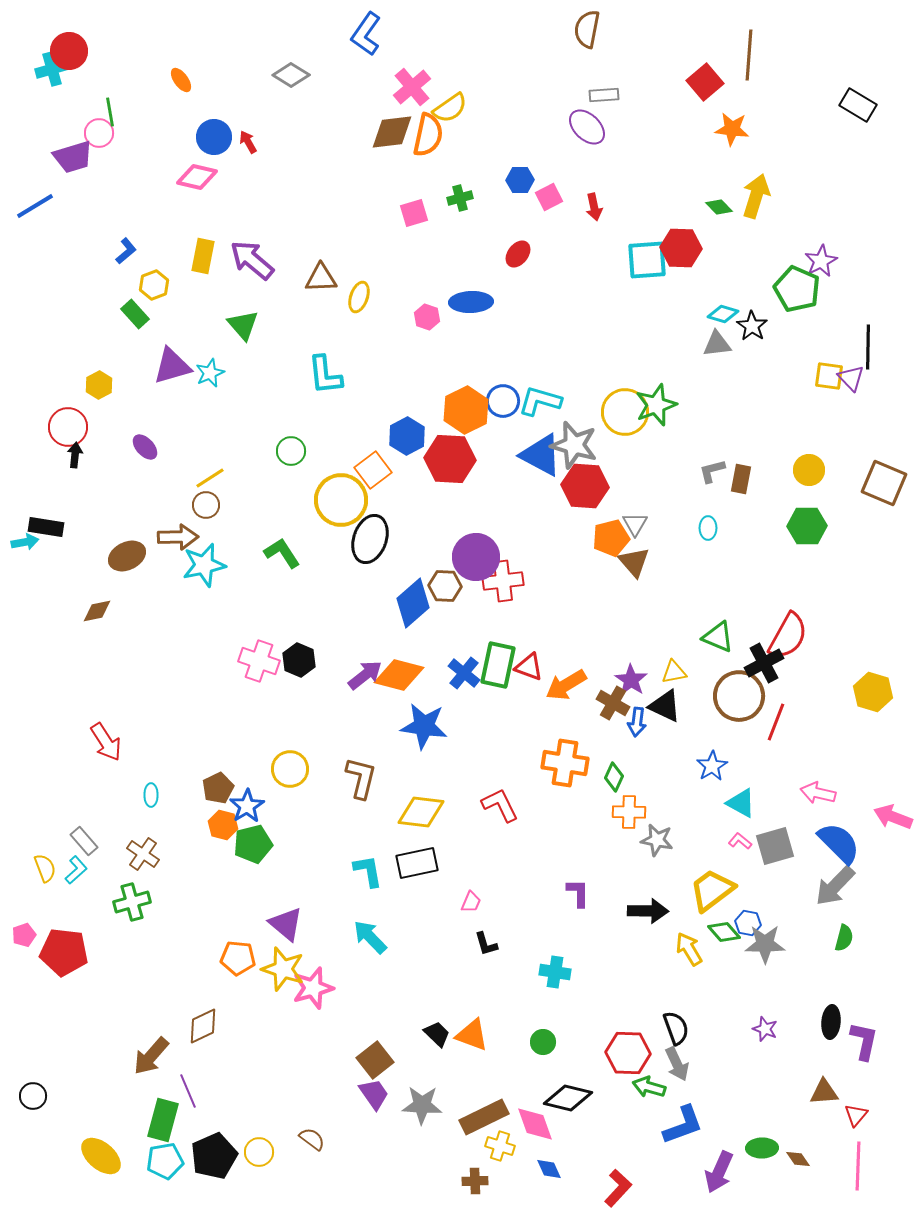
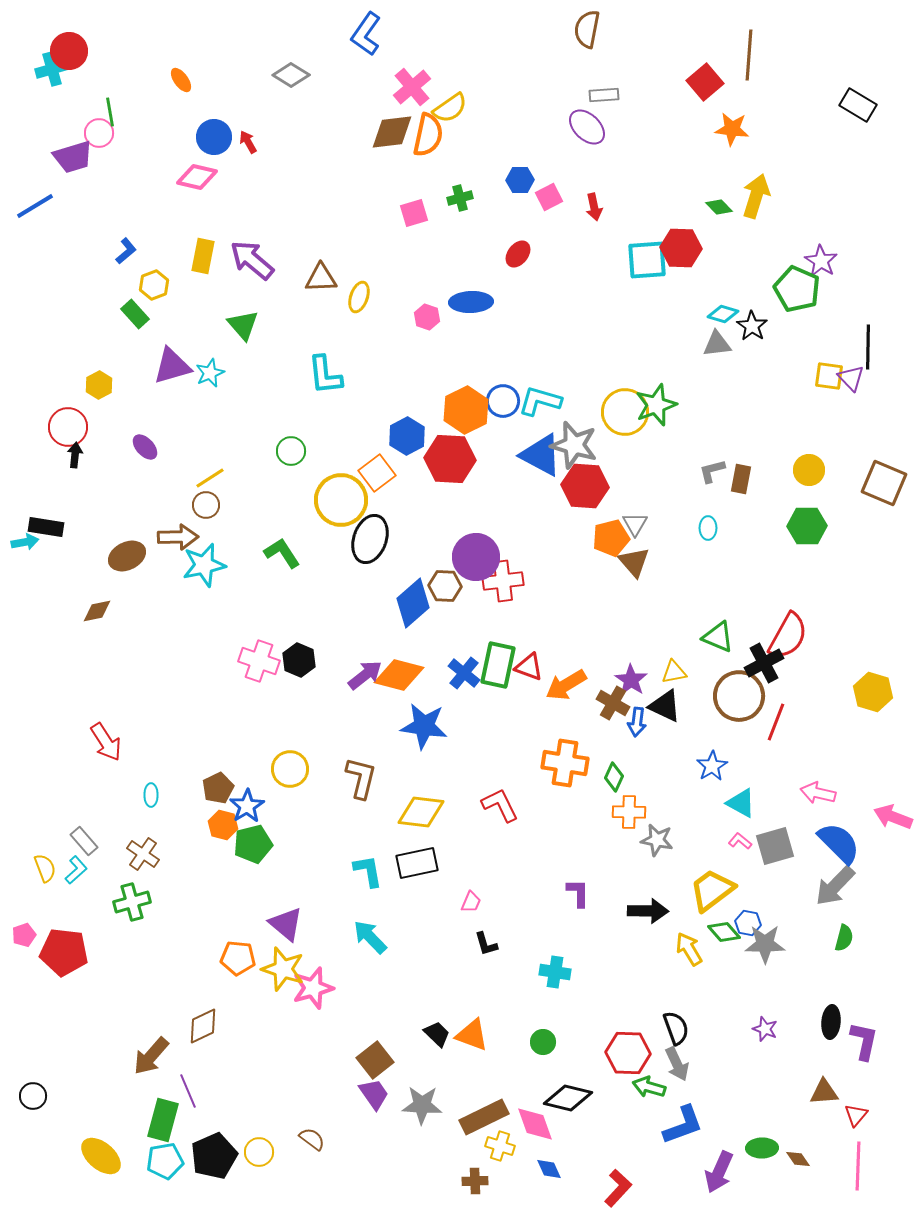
purple star at (821, 261): rotated 12 degrees counterclockwise
orange square at (373, 470): moved 4 px right, 3 px down
